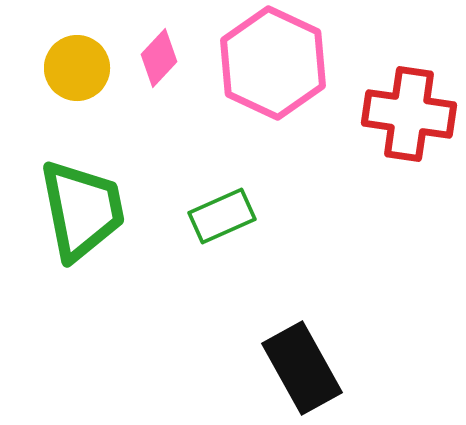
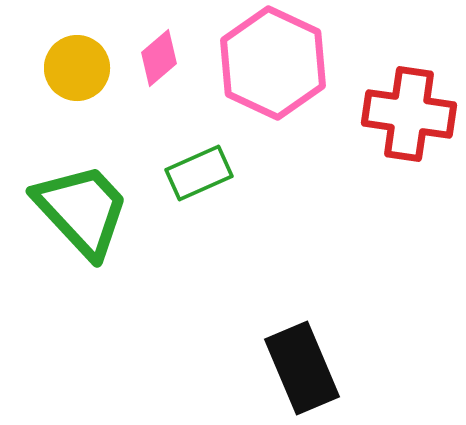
pink diamond: rotated 6 degrees clockwise
green trapezoid: rotated 32 degrees counterclockwise
green rectangle: moved 23 px left, 43 px up
black rectangle: rotated 6 degrees clockwise
